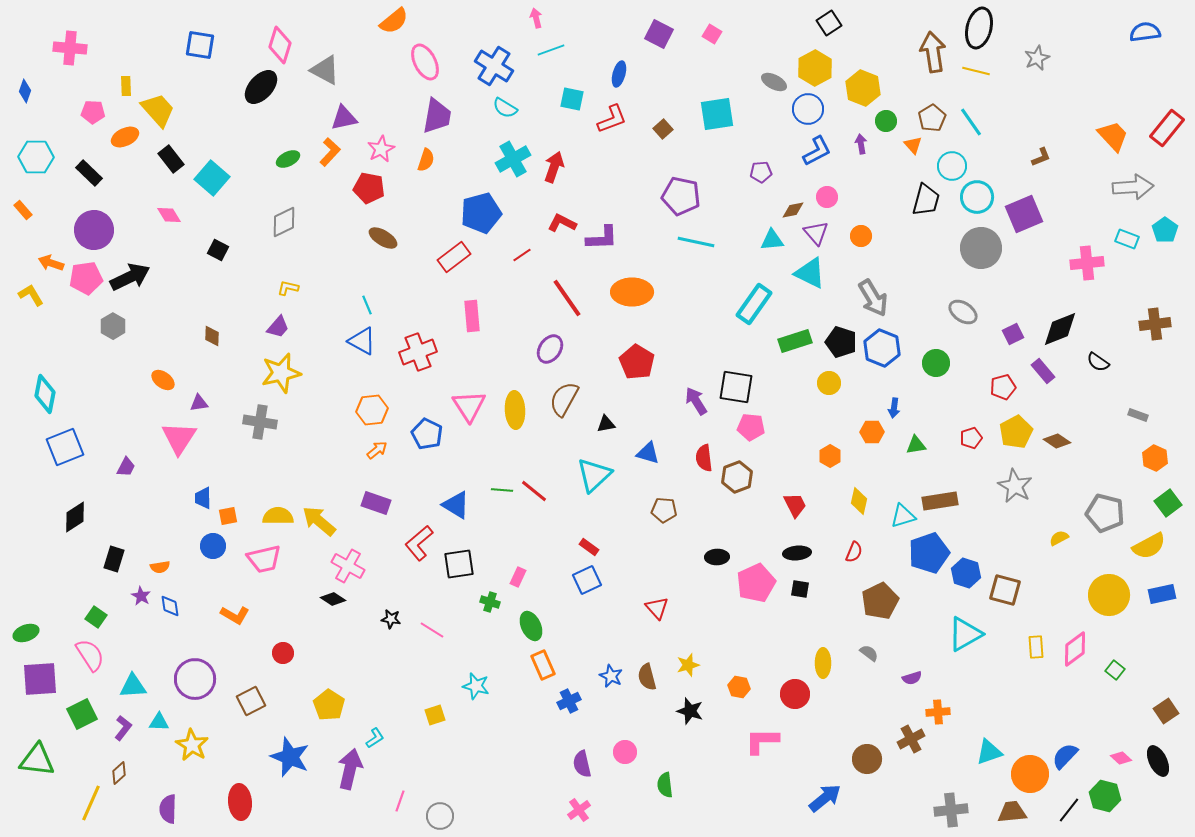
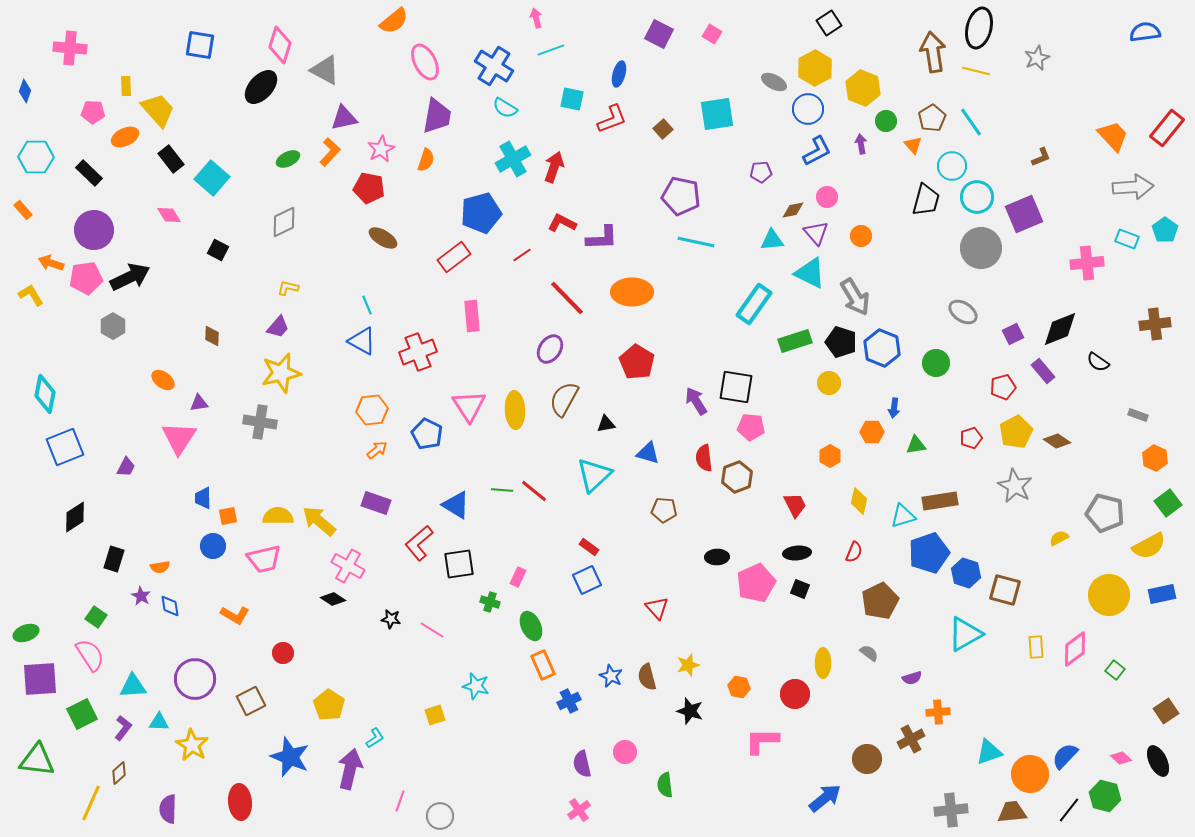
red line at (567, 298): rotated 9 degrees counterclockwise
gray arrow at (873, 298): moved 18 px left, 1 px up
black square at (800, 589): rotated 12 degrees clockwise
